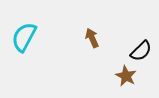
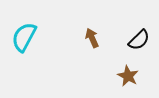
black semicircle: moved 2 px left, 11 px up
brown star: moved 2 px right
